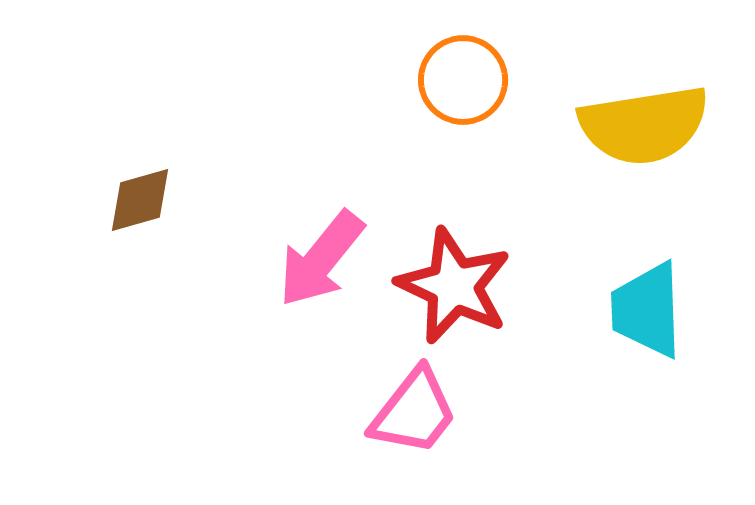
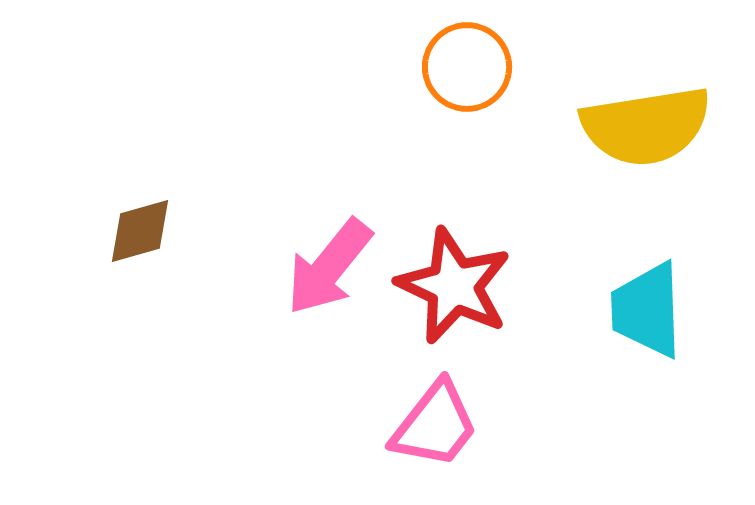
orange circle: moved 4 px right, 13 px up
yellow semicircle: moved 2 px right, 1 px down
brown diamond: moved 31 px down
pink arrow: moved 8 px right, 8 px down
pink trapezoid: moved 21 px right, 13 px down
